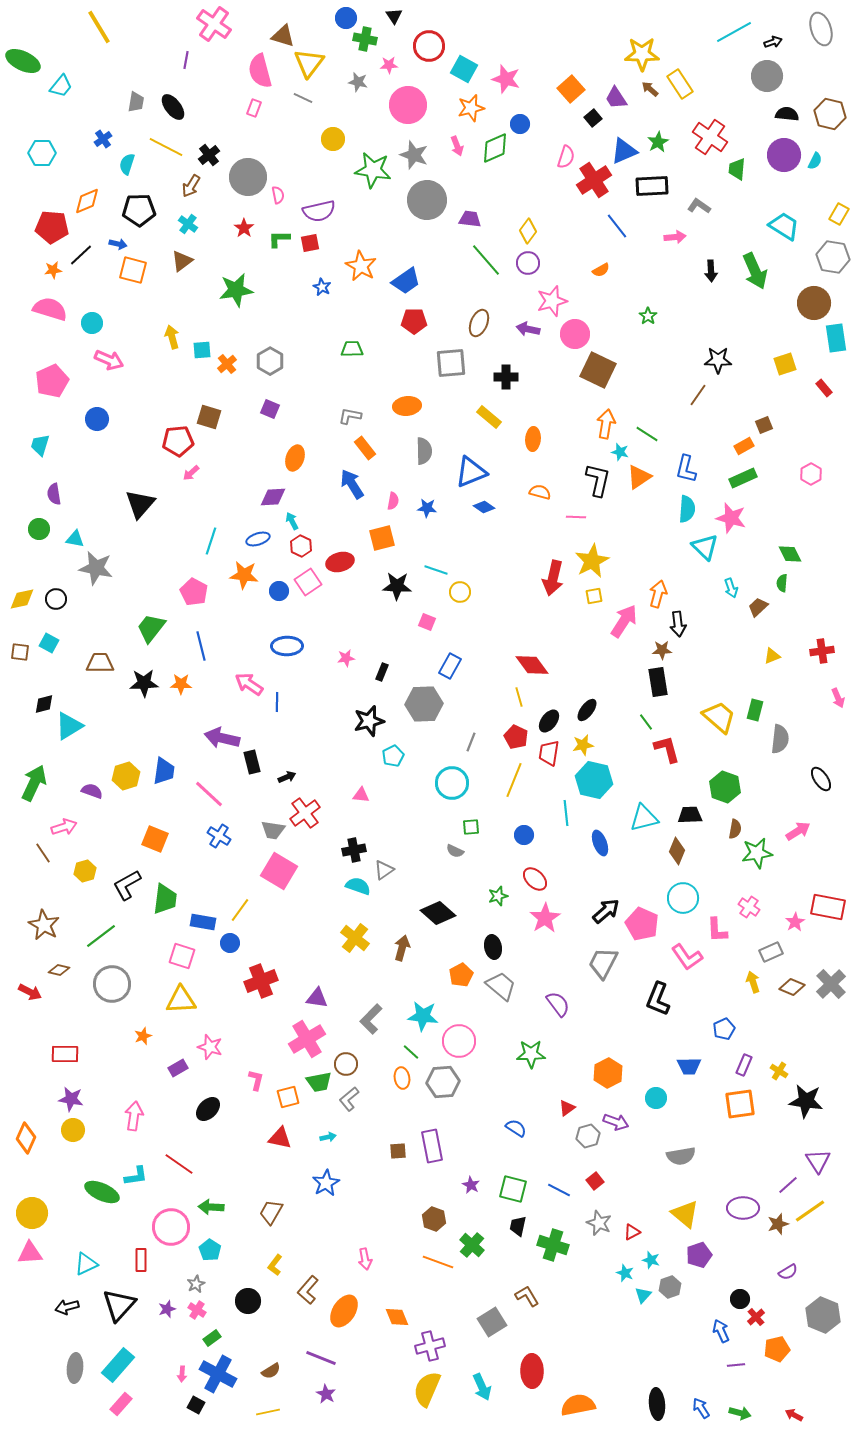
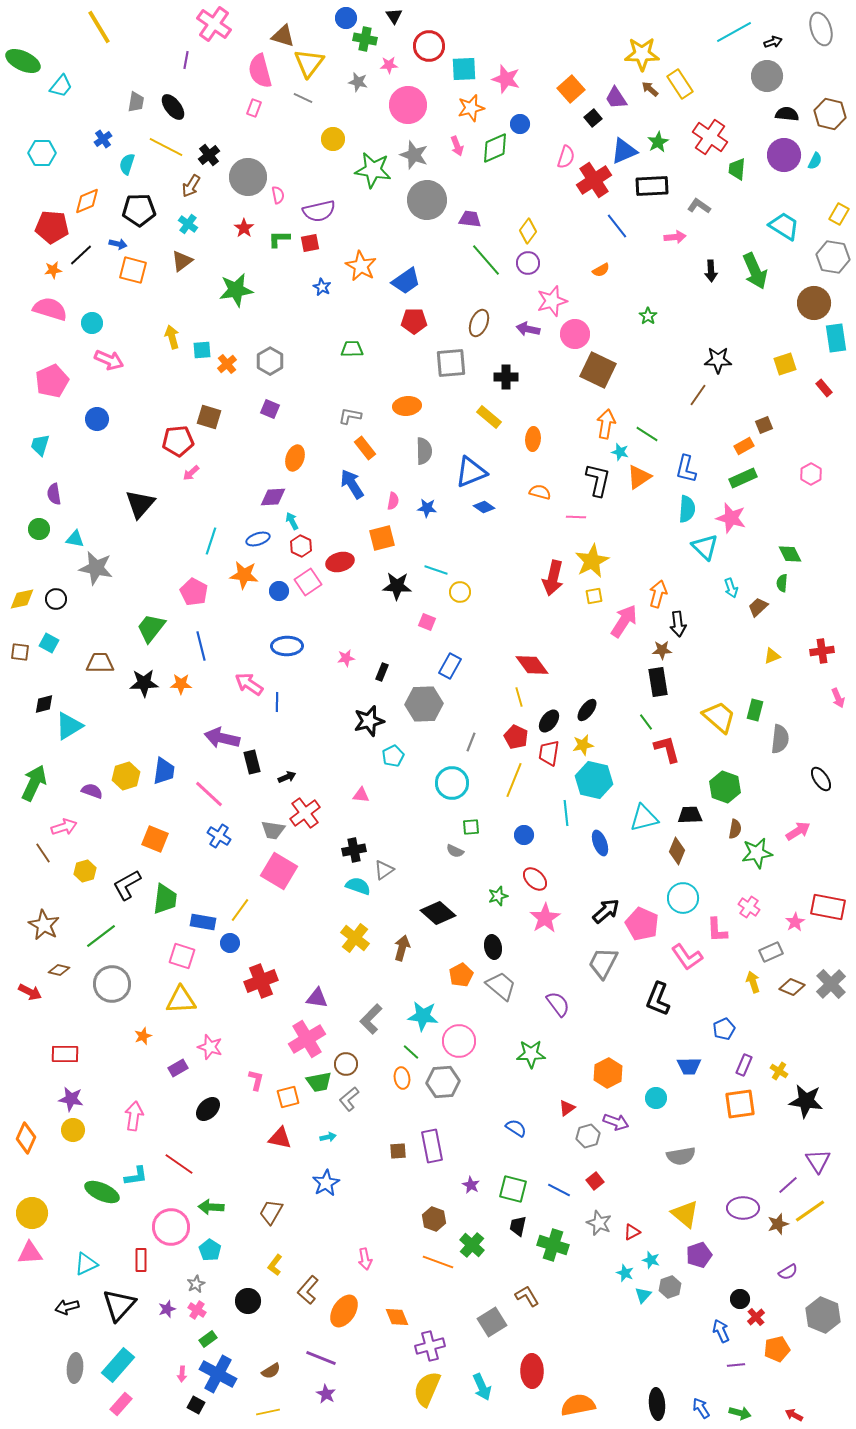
cyan square at (464, 69): rotated 32 degrees counterclockwise
green rectangle at (212, 1338): moved 4 px left, 1 px down
